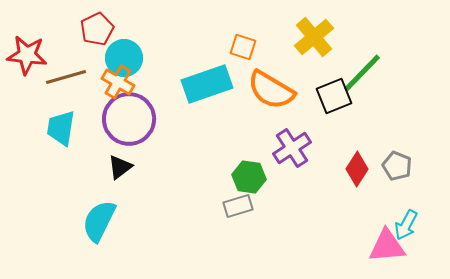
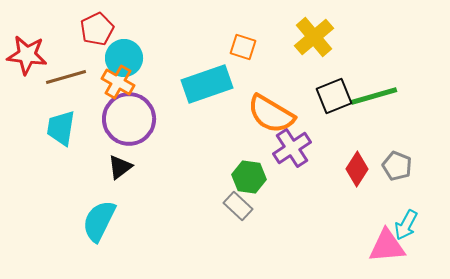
green line: moved 12 px right, 23 px down; rotated 30 degrees clockwise
orange semicircle: moved 24 px down
gray rectangle: rotated 60 degrees clockwise
